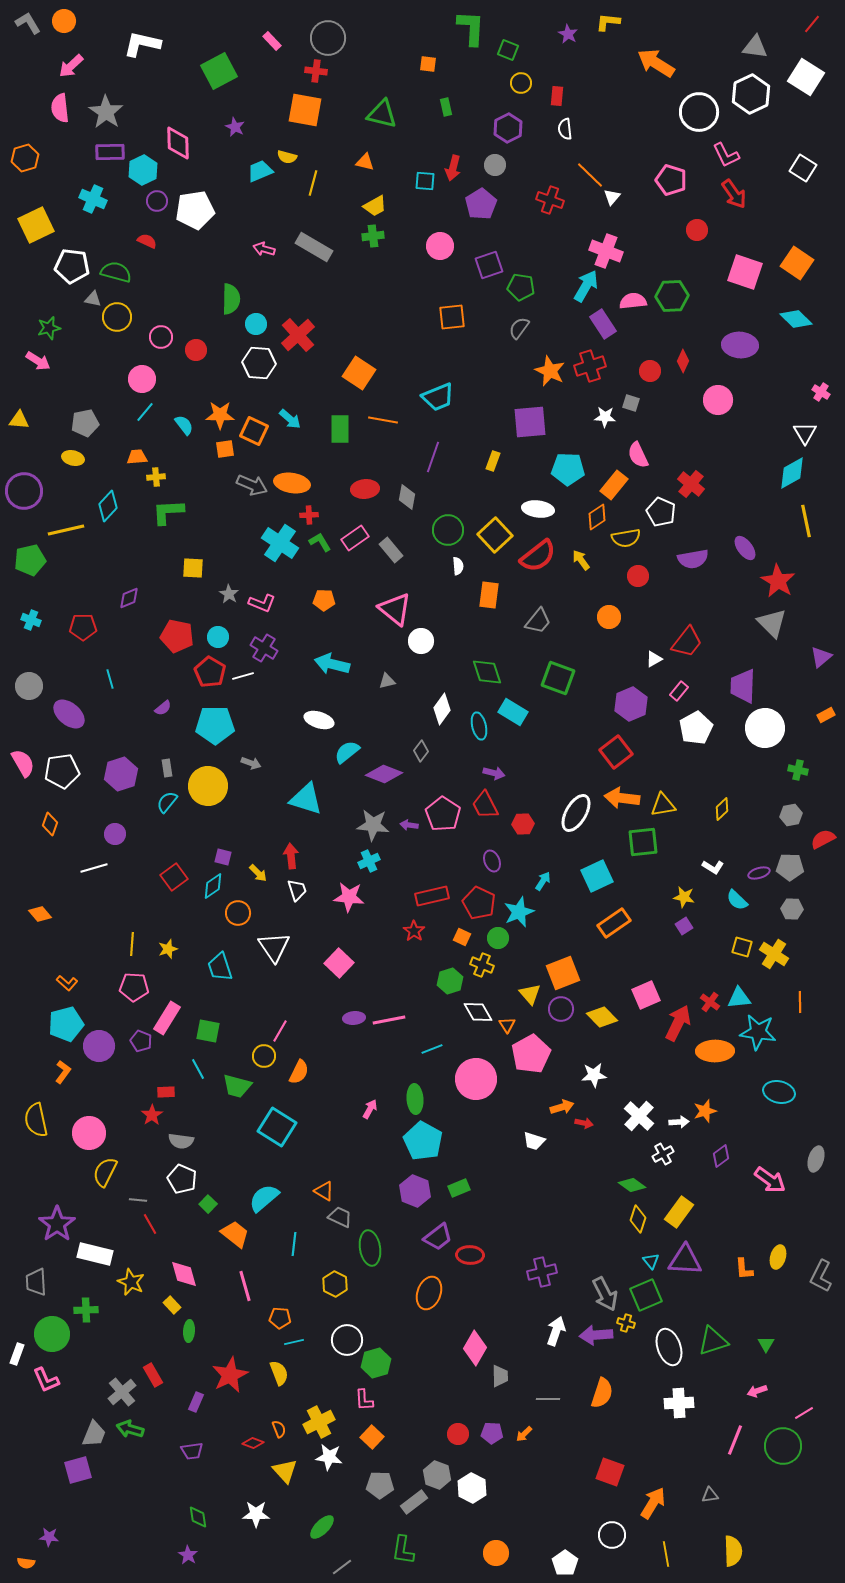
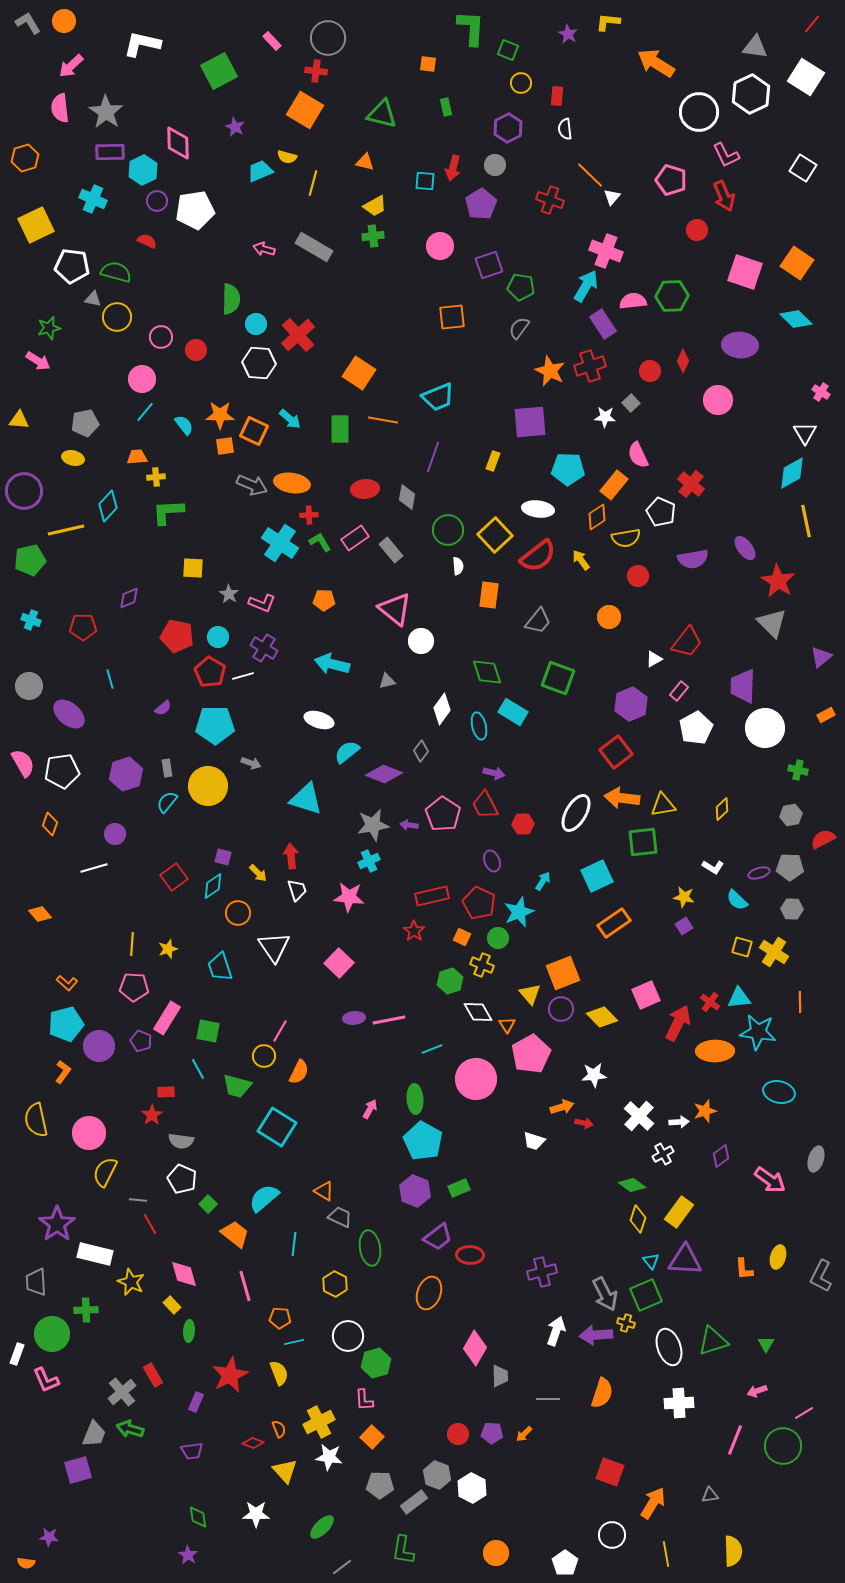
orange square at (305, 110): rotated 21 degrees clockwise
red arrow at (734, 194): moved 10 px left, 2 px down; rotated 12 degrees clockwise
gray square at (631, 403): rotated 30 degrees clockwise
orange square at (225, 449): moved 3 px up
purple hexagon at (121, 774): moved 5 px right
gray star at (373, 825): rotated 16 degrees counterclockwise
yellow cross at (774, 954): moved 2 px up
white circle at (347, 1340): moved 1 px right, 4 px up
